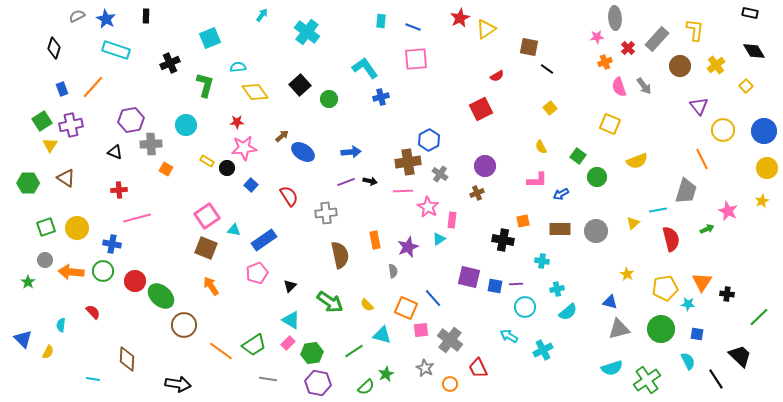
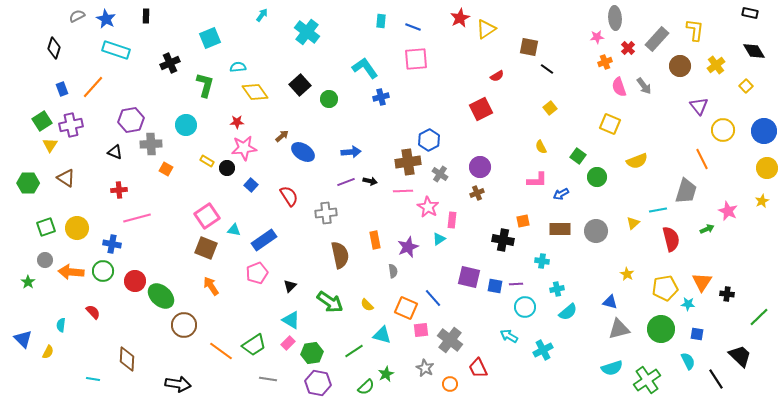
purple circle at (485, 166): moved 5 px left, 1 px down
